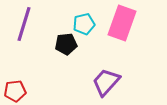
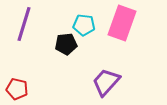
cyan pentagon: moved 1 px down; rotated 20 degrees clockwise
red pentagon: moved 2 px right, 2 px up; rotated 20 degrees clockwise
